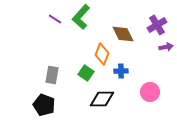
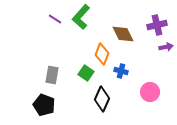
purple cross: rotated 18 degrees clockwise
blue cross: rotated 16 degrees clockwise
black diamond: rotated 65 degrees counterclockwise
